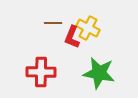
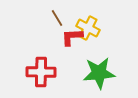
brown line: moved 4 px right, 5 px up; rotated 60 degrees clockwise
red L-shape: rotated 65 degrees clockwise
green star: rotated 16 degrees counterclockwise
